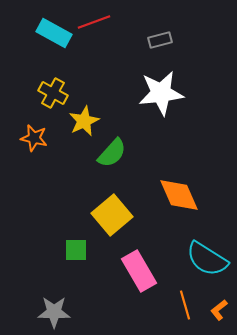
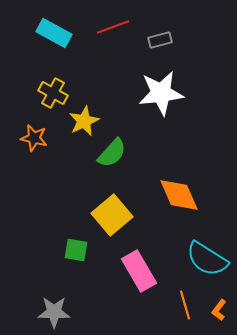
red line: moved 19 px right, 5 px down
green square: rotated 10 degrees clockwise
orange L-shape: rotated 15 degrees counterclockwise
